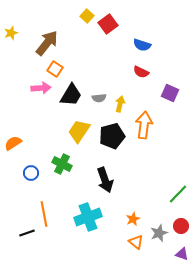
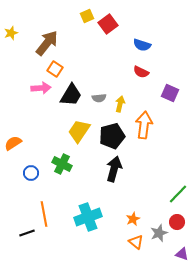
yellow square: rotated 24 degrees clockwise
black arrow: moved 9 px right, 11 px up; rotated 145 degrees counterclockwise
red circle: moved 4 px left, 4 px up
